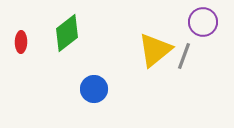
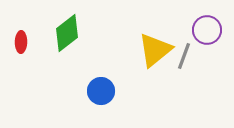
purple circle: moved 4 px right, 8 px down
blue circle: moved 7 px right, 2 px down
